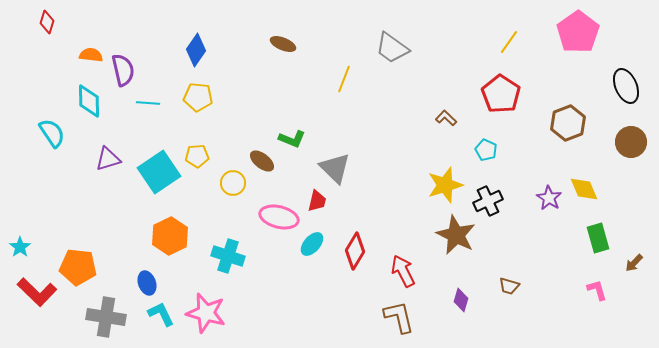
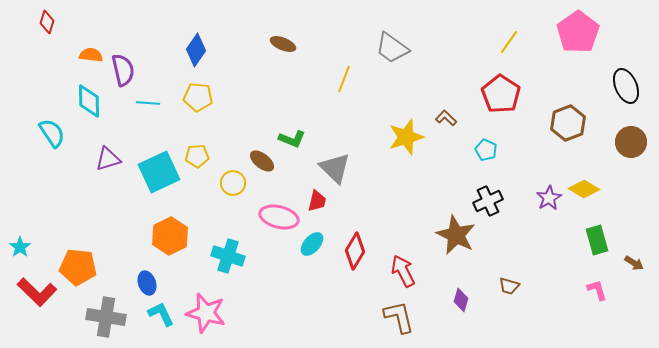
cyan square at (159, 172): rotated 9 degrees clockwise
yellow star at (445, 185): moved 39 px left, 48 px up
yellow diamond at (584, 189): rotated 36 degrees counterclockwise
purple star at (549, 198): rotated 10 degrees clockwise
green rectangle at (598, 238): moved 1 px left, 2 px down
brown arrow at (634, 263): rotated 102 degrees counterclockwise
